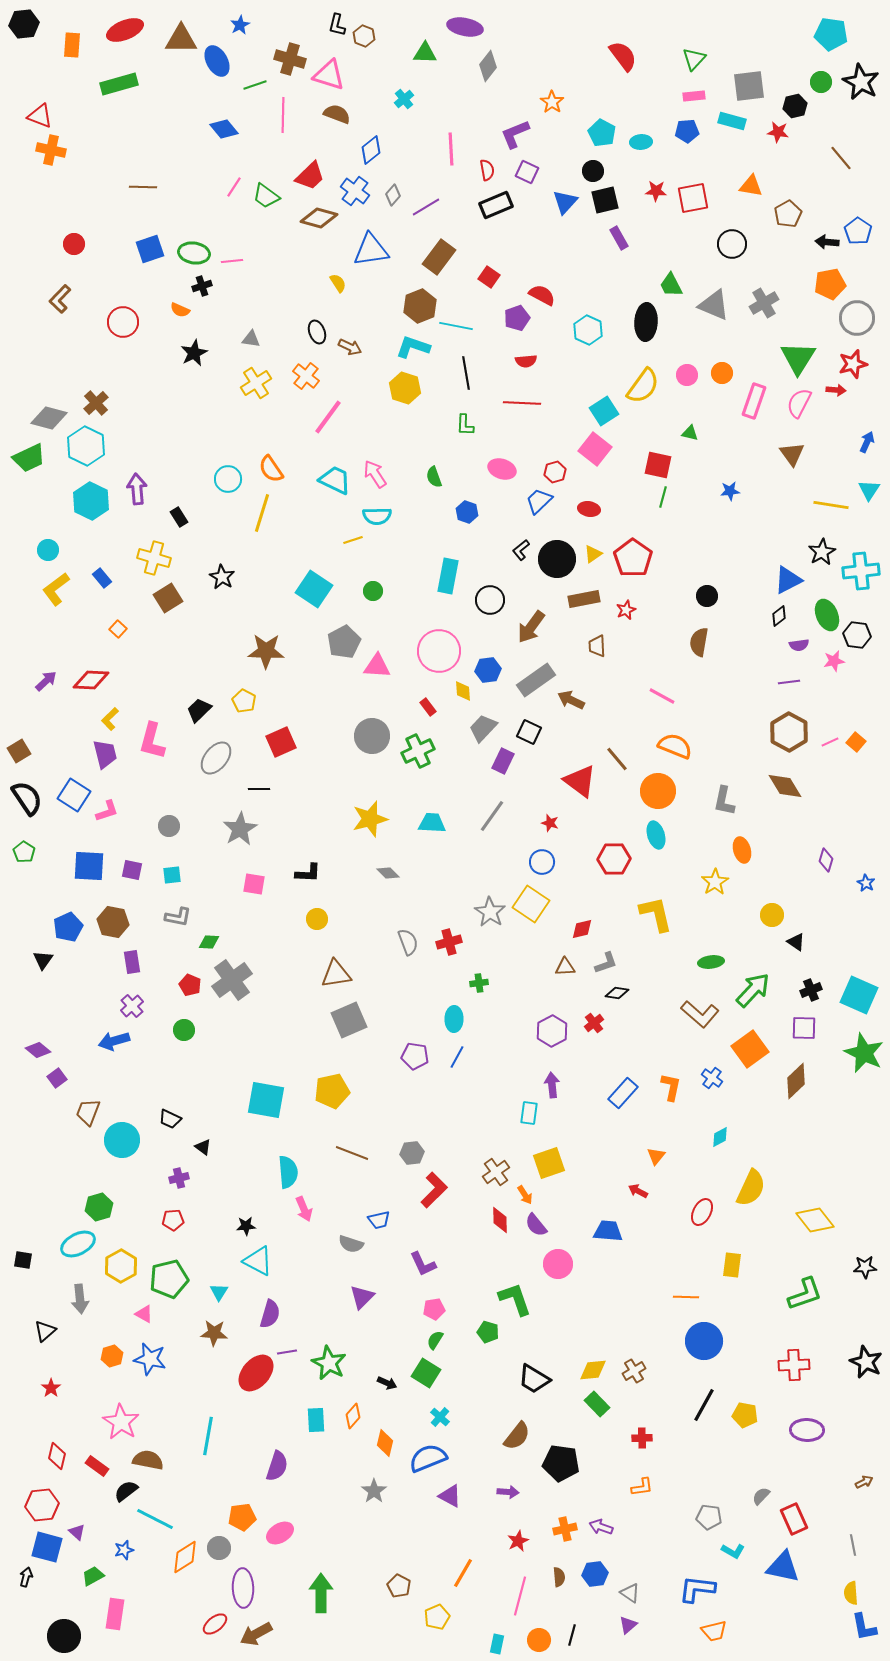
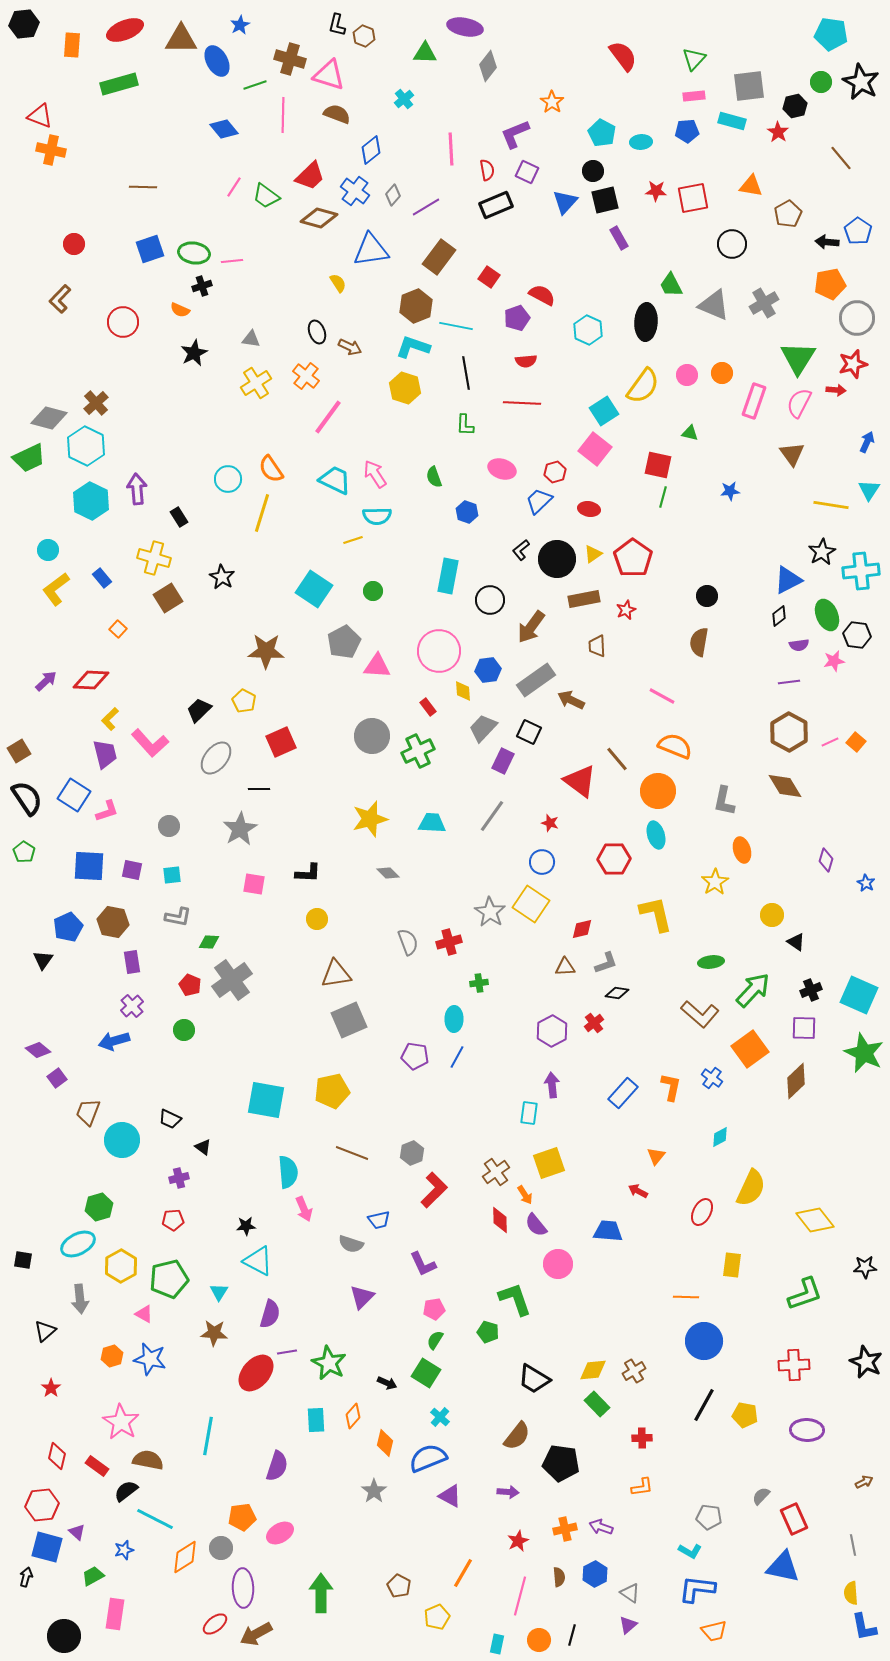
red star at (778, 132): rotated 25 degrees clockwise
brown hexagon at (420, 306): moved 4 px left
pink L-shape at (152, 741): moved 2 px left, 2 px down; rotated 57 degrees counterclockwise
gray hexagon at (412, 1153): rotated 15 degrees counterclockwise
gray circle at (219, 1548): moved 2 px right
cyan L-shape at (733, 1551): moved 43 px left
blue hexagon at (595, 1574): rotated 20 degrees counterclockwise
